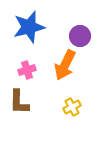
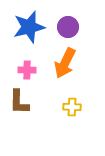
purple circle: moved 12 px left, 9 px up
orange arrow: moved 2 px up
pink cross: rotated 18 degrees clockwise
yellow cross: rotated 30 degrees clockwise
